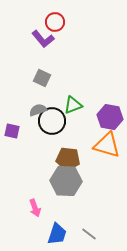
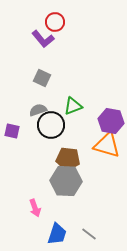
green triangle: moved 1 px down
purple hexagon: moved 1 px right, 4 px down
black circle: moved 1 px left, 4 px down
